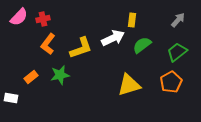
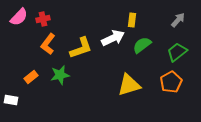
white rectangle: moved 2 px down
